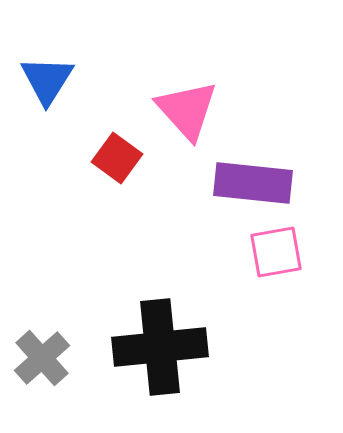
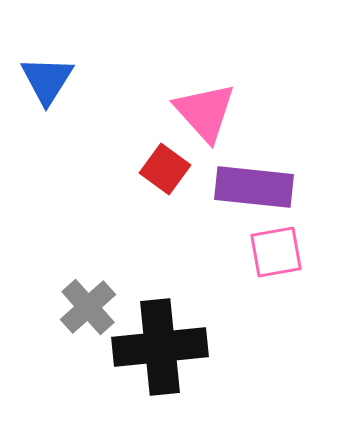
pink triangle: moved 18 px right, 2 px down
red square: moved 48 px right, 11 px down
purple rectangle: moved 1 px right, 4 px down
gray cross: moved 46 px right, 51 px up
